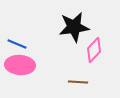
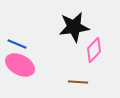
pink ellipse: rotated 24 degrees clockwise
